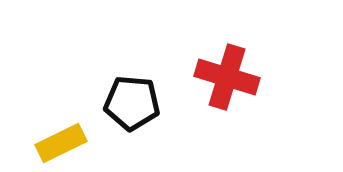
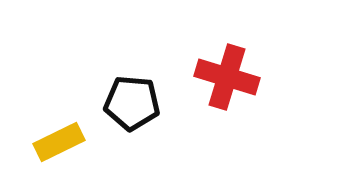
yellow rectangle: moved 2 px left, 1 px up
